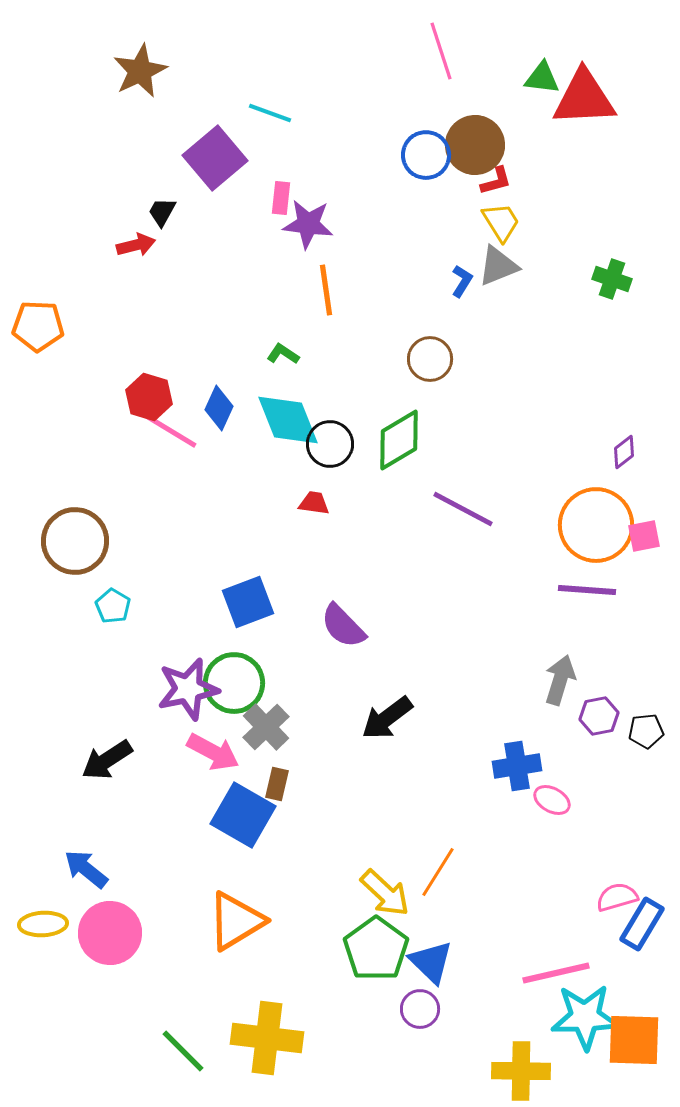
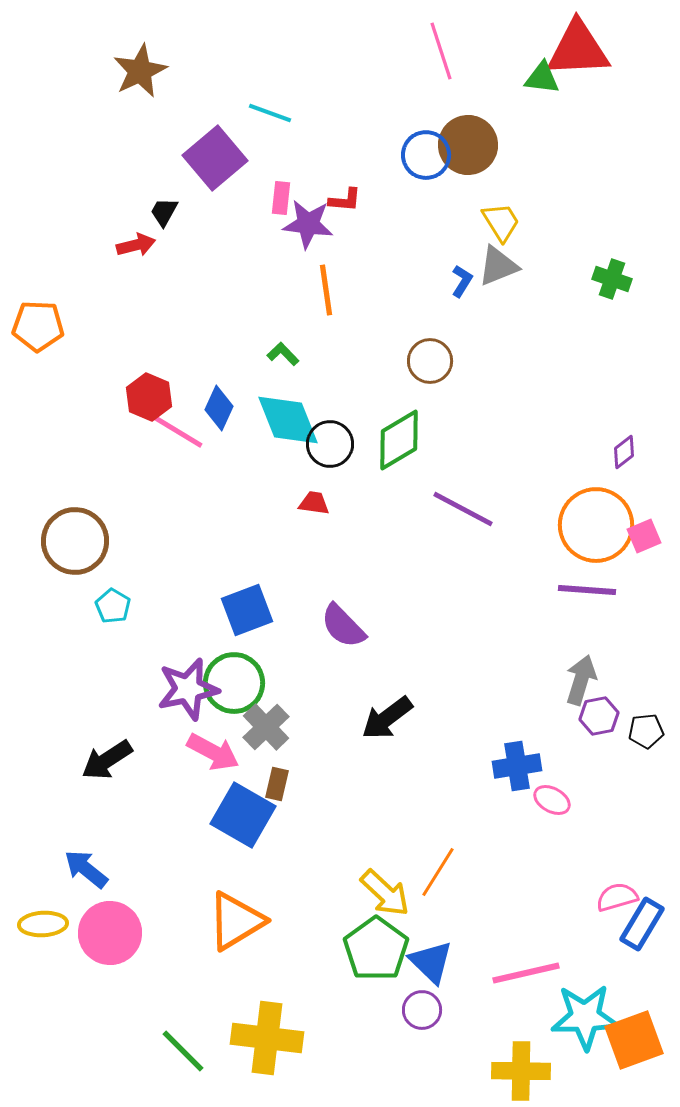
red triangle at (584, 98): moved 6 px left, 49 px up
brown circle at (475, 145): moved 7 px left
red L-shape at (496, 181): moved 151 px left, 19 px down; rotated 20 degrees clockwise
black trapezoid at (162, 212): moved 2 px right
green L-shape at (283, 354): rotated 12 degrees clockwise
brown circle at (430, 359): moved 2 px down
red hexagon at (149, 397): rotated 6 degrees clockwise
pink line at (171, 431): moved 6 px right
pink square at (644, 536): rotated 12 degrees counterclockwise
blue square at (248, 602): moved 1 px left, 8 px down
gray arrow at (560, 680): moved 21 px right
pink line at (556, 973): moved 30 px left
purple circle at (420, 1009): moved 2 px right, 1 px down
orange square at (634, 1040): rotated 22 degrees counterclockwise
